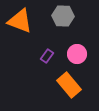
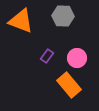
orange triangle: moved 1 px right
pink circle: moved 4 px down
